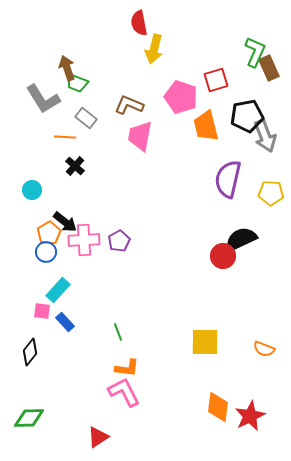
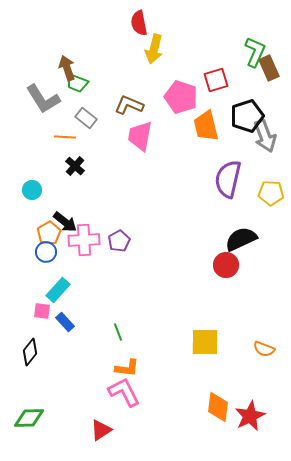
black pentagon: rotated 8 degrees counterclockwise
red circle: moved 3 px right, 9 px down
red triangle: moved 3 px right, 7 px up
